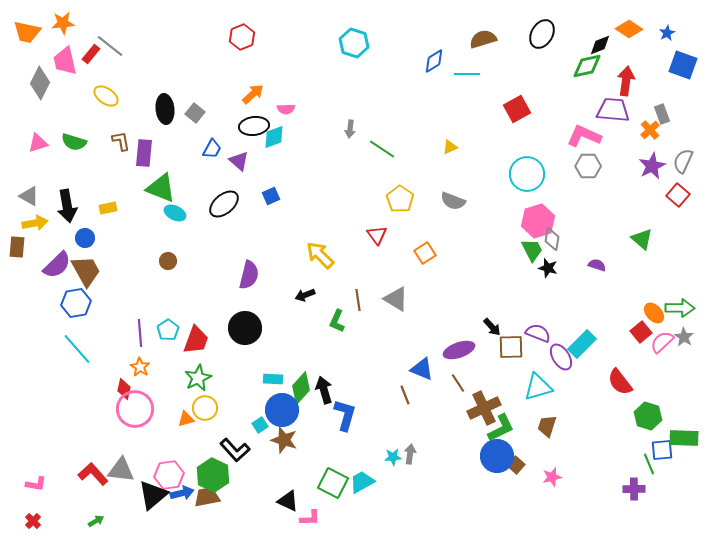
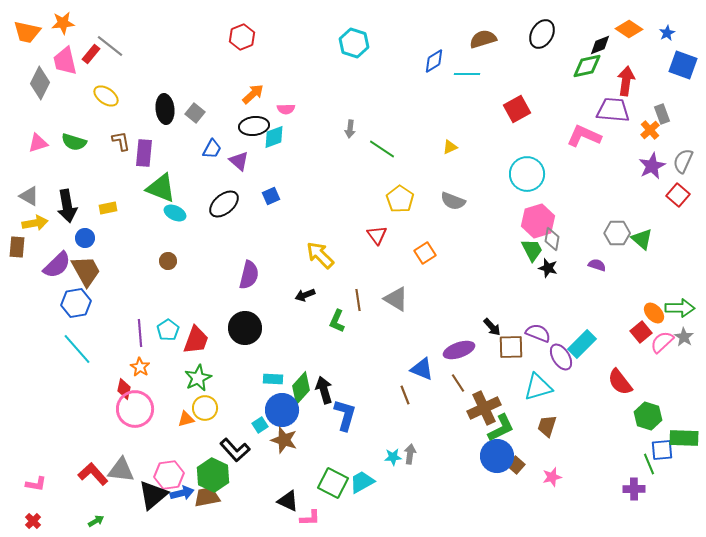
gray hexagon at (588, 166): moved 29 px right, 67 px down
